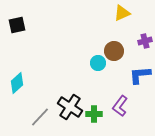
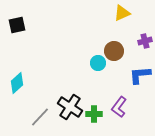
purple L-shape: moved 1 px left, 1 px down
